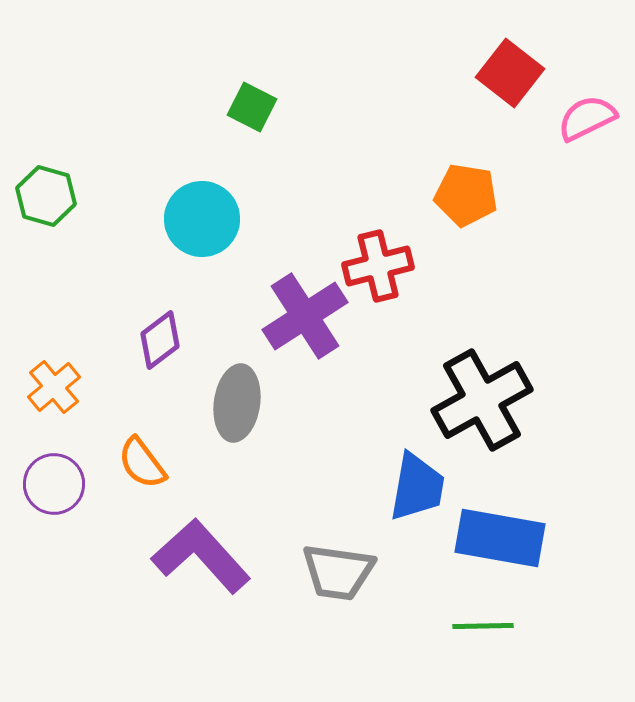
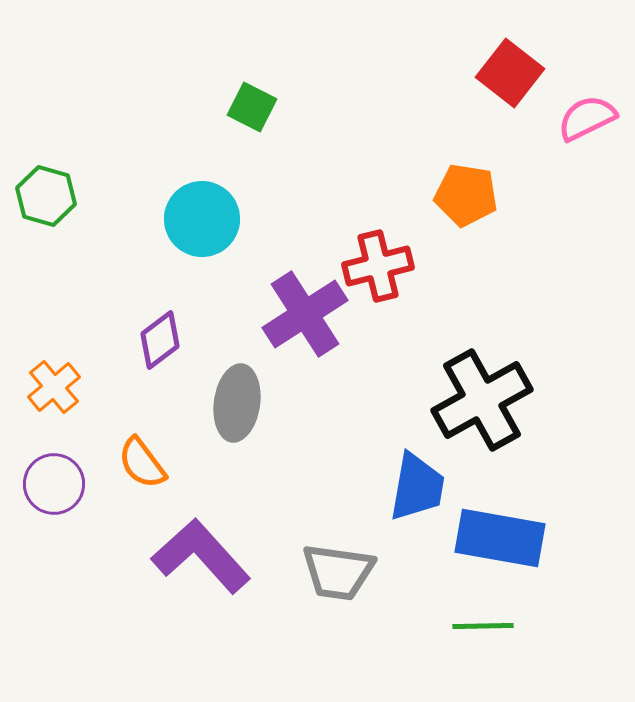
purple cross: moved 2 px up
